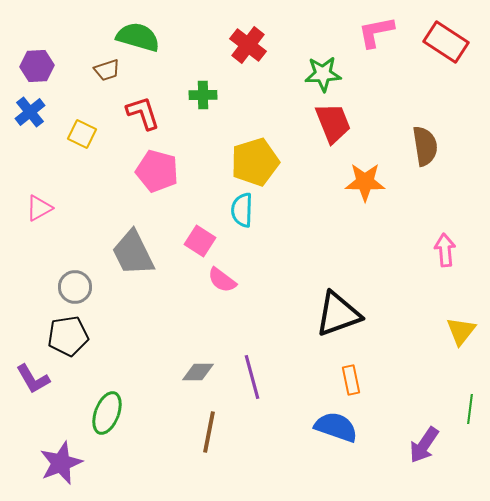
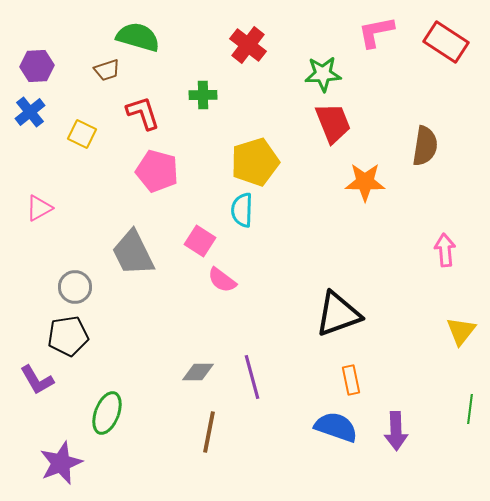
brown semicircle: rotated 18 degrees clockwise
purple L-shape: moved 4 px right, 1 px down
purple arrow: moved 28 px left, 14 px up; rotated 36 degrees counterclockwise
